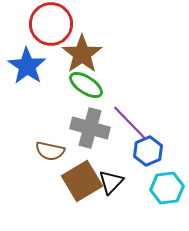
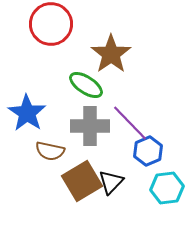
brown star: moved 29 px right
blue star: moved 47 px down
gray cross: moved 2 px up; rotated 15 degrees counterclockwise
